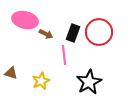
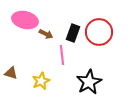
pink line: moved 2 px left
